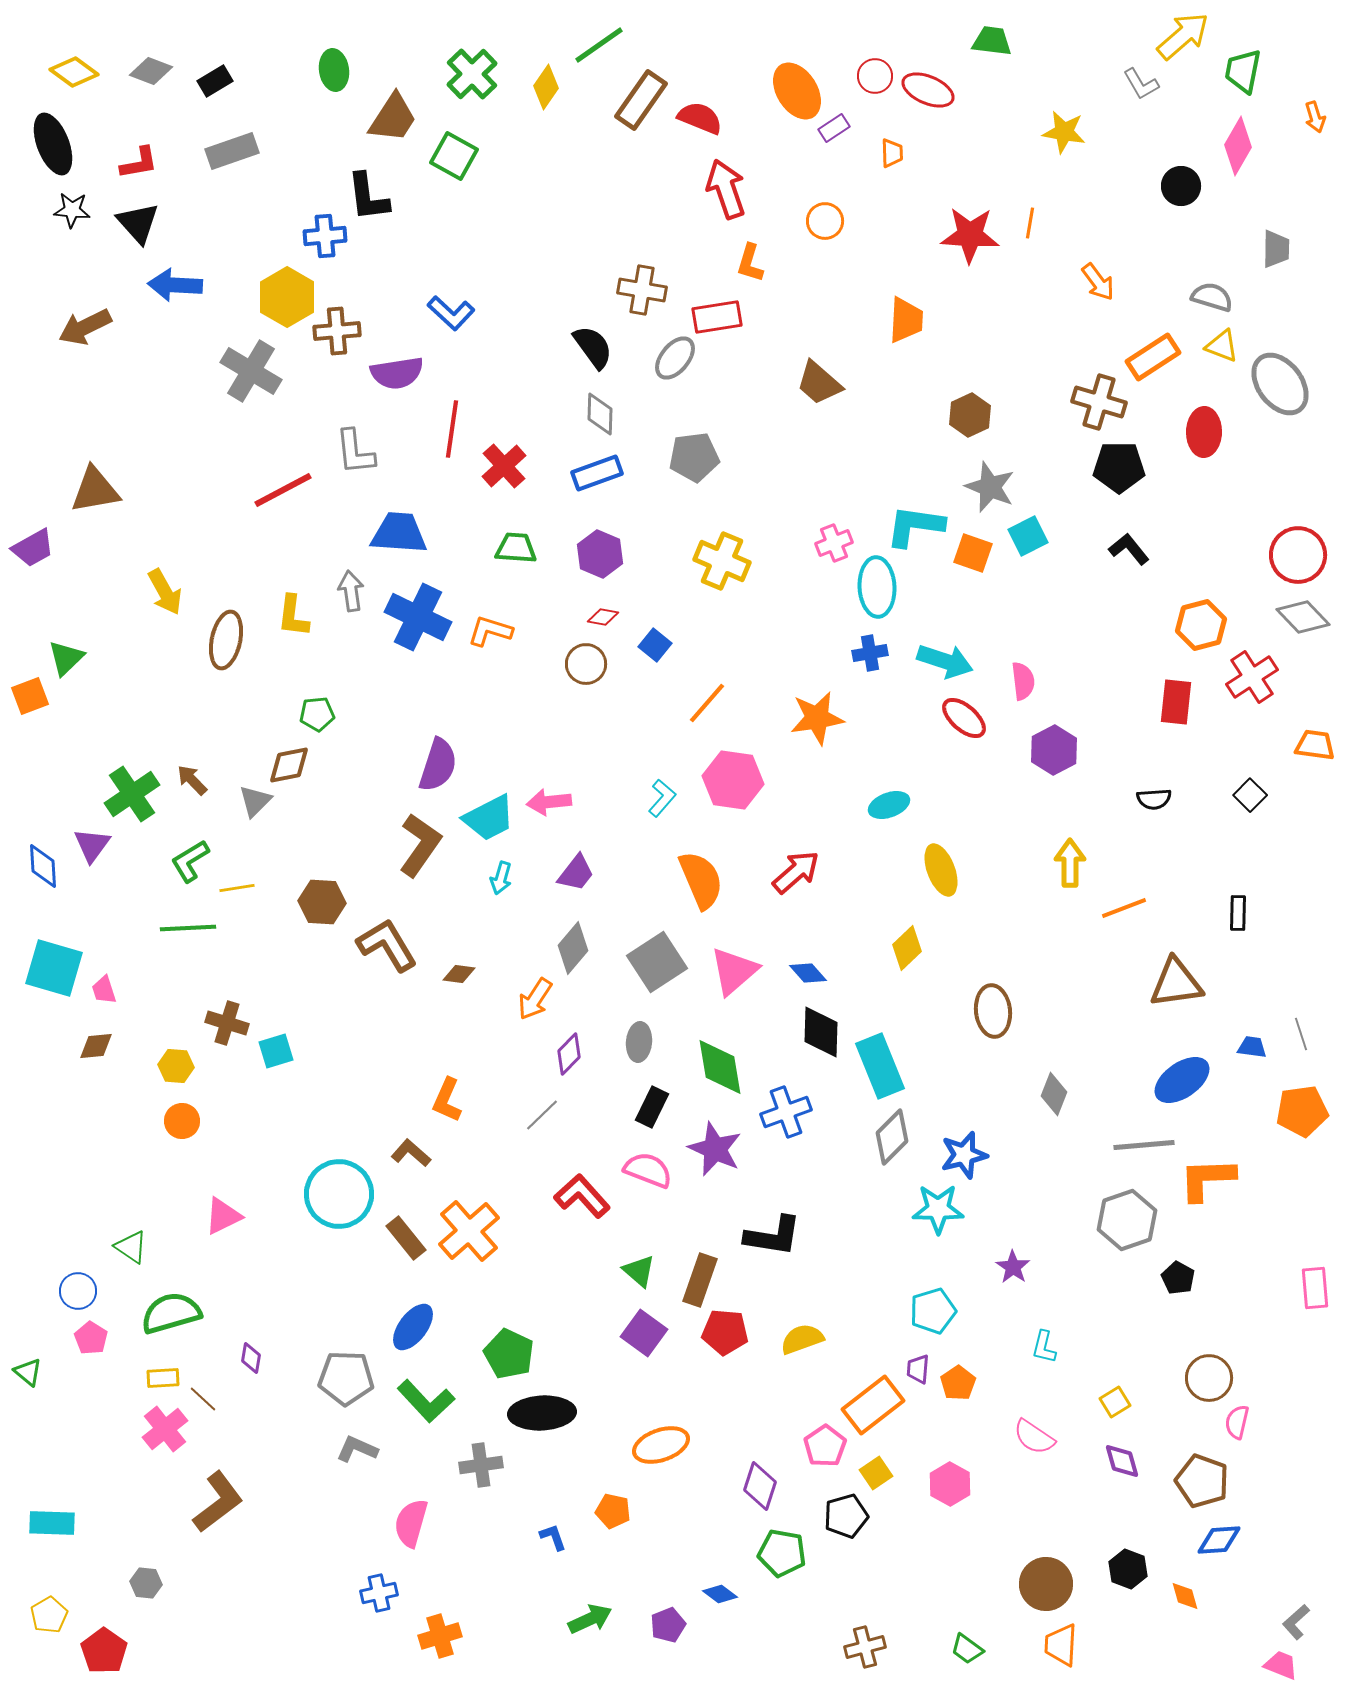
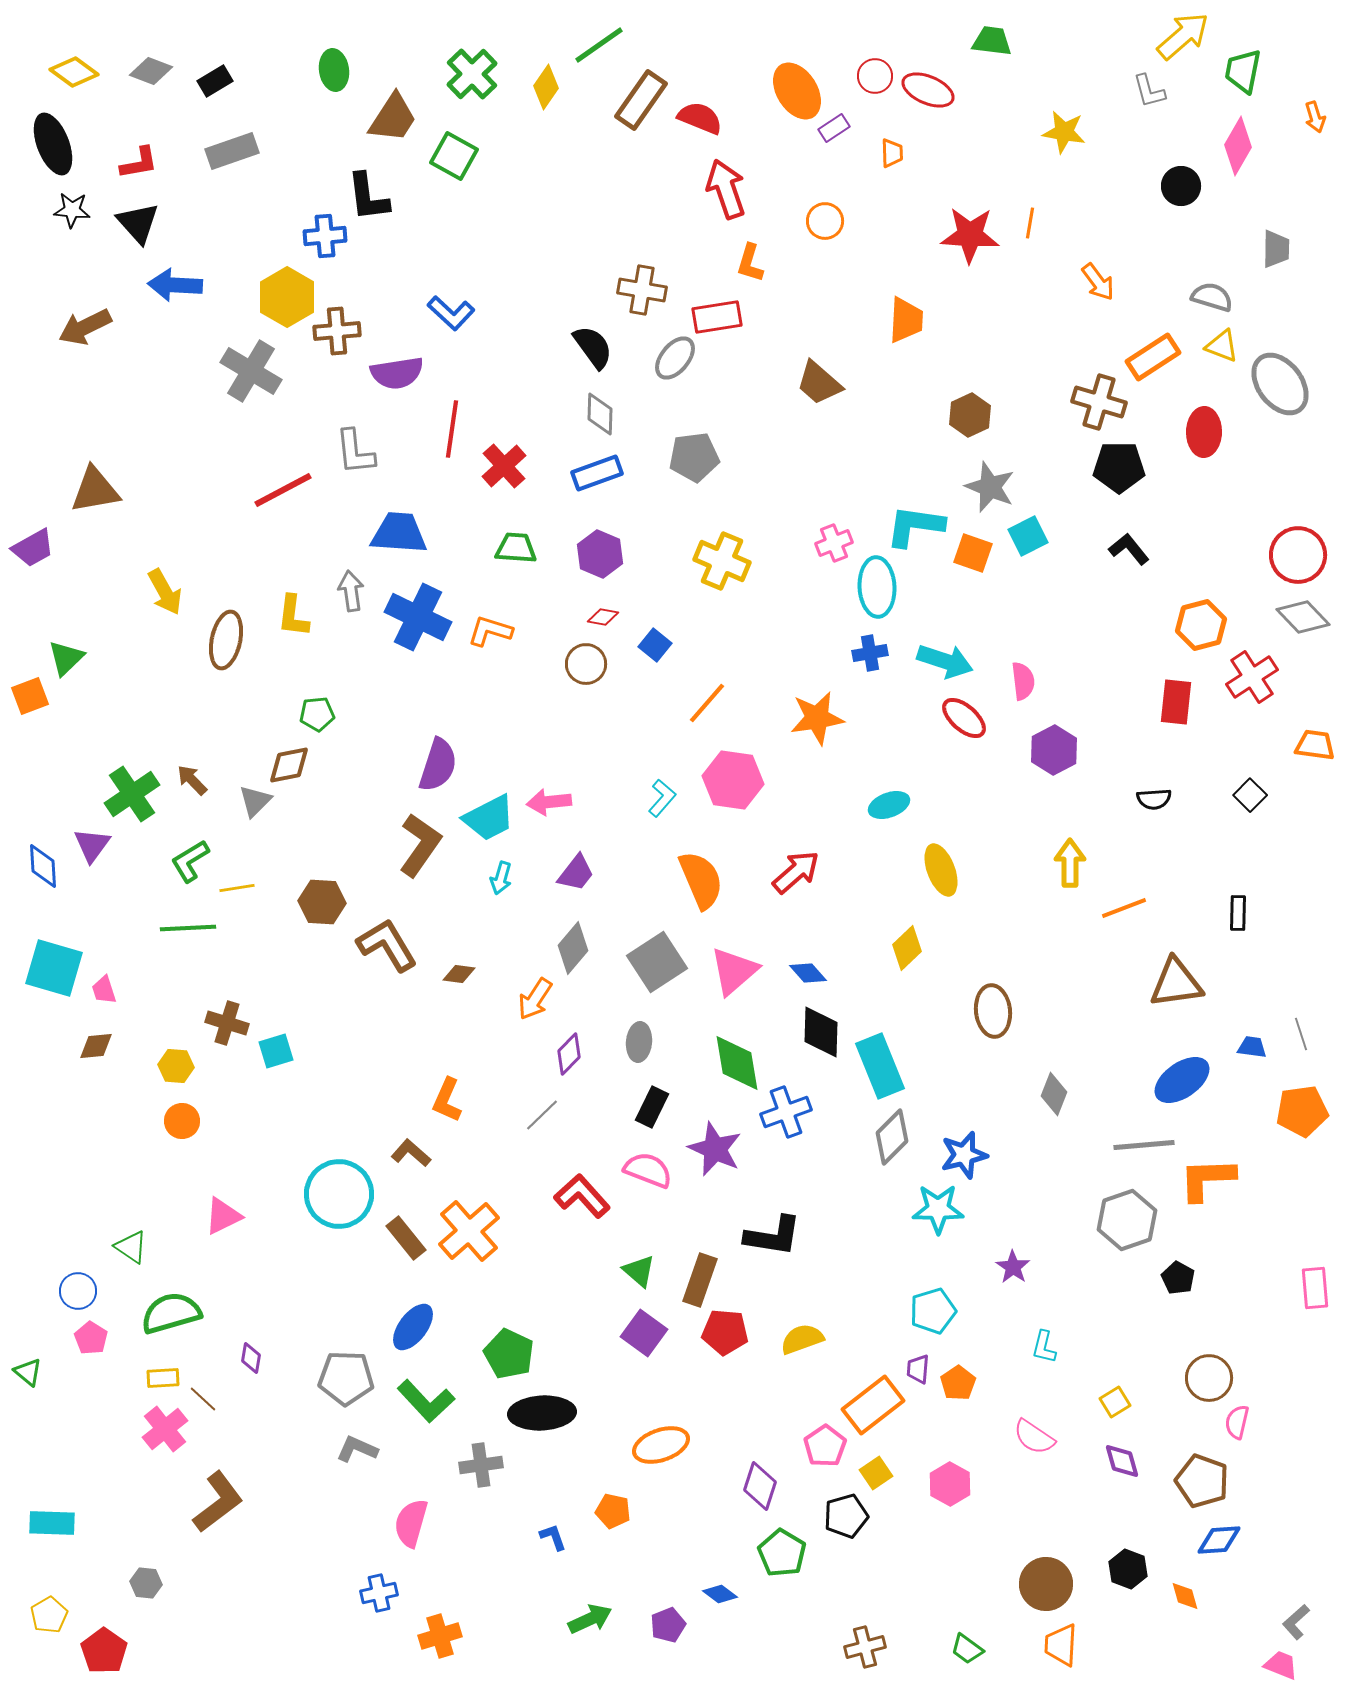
gray L-shape at (1141, 84): moved 8 px right, 7 px down; rotated 15 degrees clockwise
green diamond at (720, 1067): moved 17 px right, 4 px up
green pentagon at (782, 1553): rotated 21 degrees clockwise
